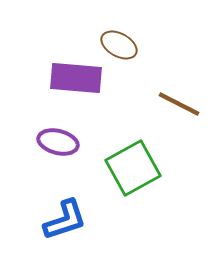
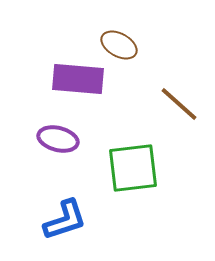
purple rectangle: moved 2 px right, 1 px down
brown line: rotated 15 degrees clockwise
purple ellipse: moved 3 px up
green square: rotated 22 degrees clockwise
